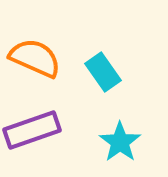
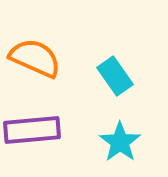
cyan rectangle: moved 12 px right, 4 px down
purple rectangle: rotated 14 degrees clockwise
